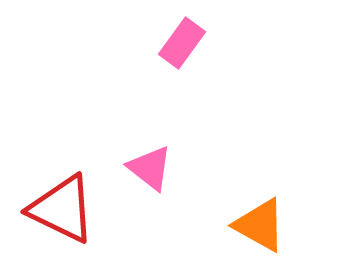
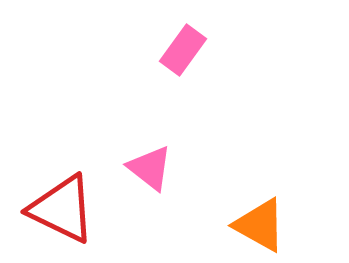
pink rectangle: moved 1 px right, 7 px down
